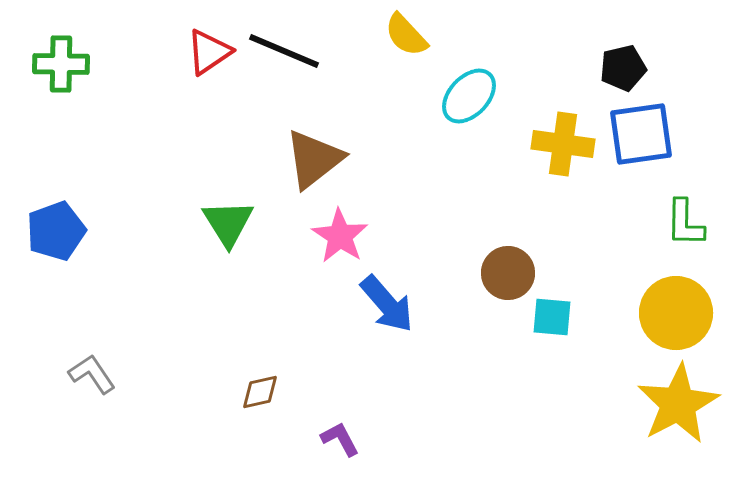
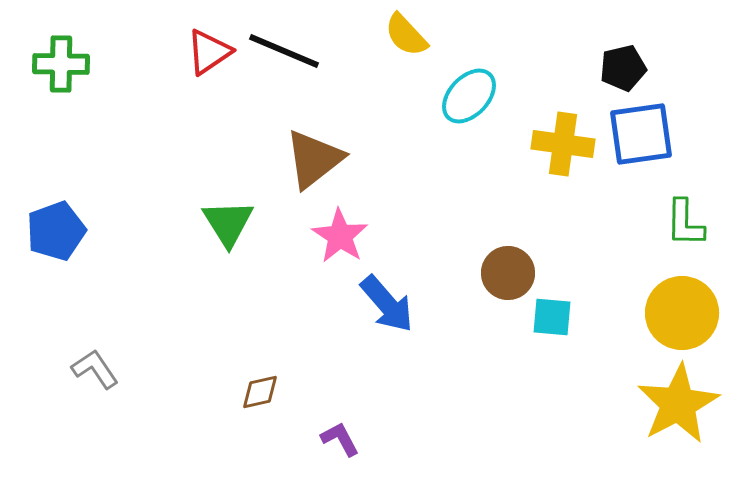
yellow circle: moved 6 px right
gray L-shape: moved 3 px right, 5 px up
